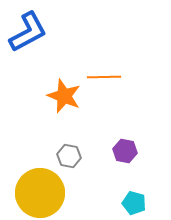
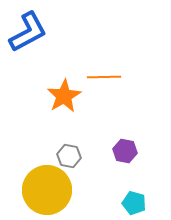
orange star: rotated 20 degrees clockwise
yellow circle: moved 7 px right, 3 px up
